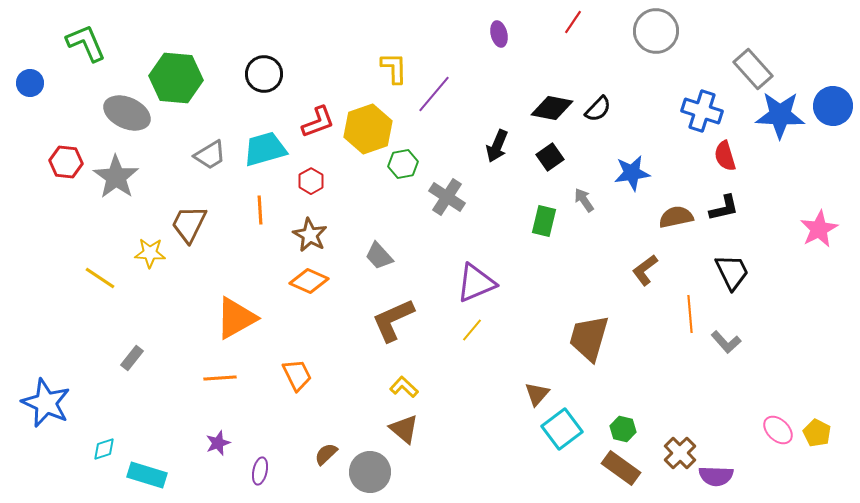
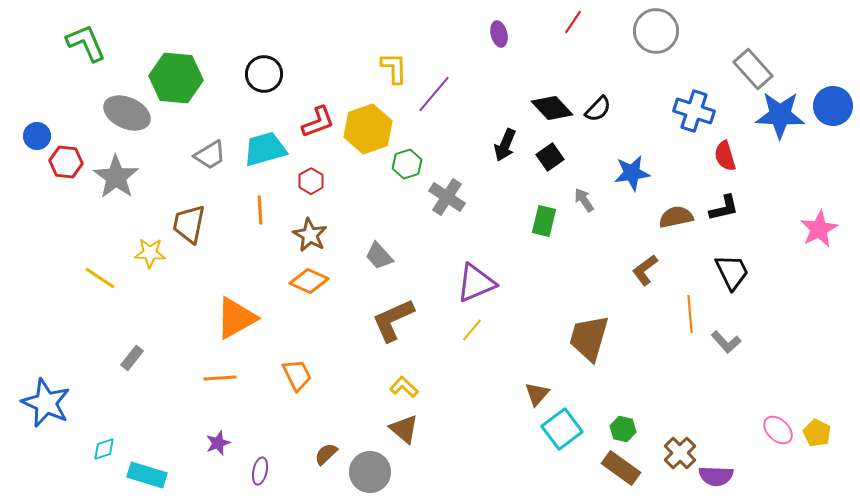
blue circle at (30, 83): moved 7 px right, 53 px down
black diamond at (552, 108): rotated 36 degrees clockwise
blue cross at (702, 111): moved 8 px left
black arrow at (497, 146): moved 8 px right, 1 px up
green hexagon at (403, 164): moved 4 px right; rotated 8 degrees counterclockwise
brown trapezoid at (189, 224): rotated 15 degrees counterclockwise
